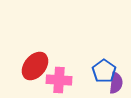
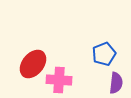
red ellipse: moved 2 px left, 2 px up
blue pentagon: moved 17 px up; rotated 15 degrees clockwise
